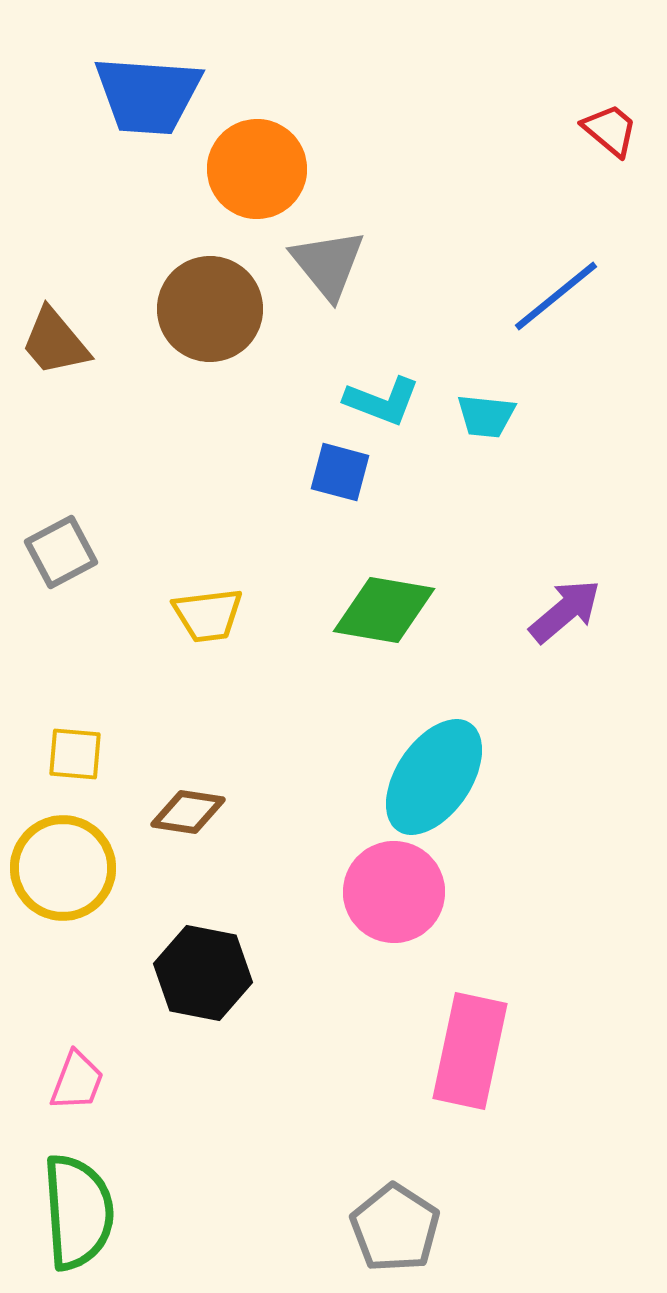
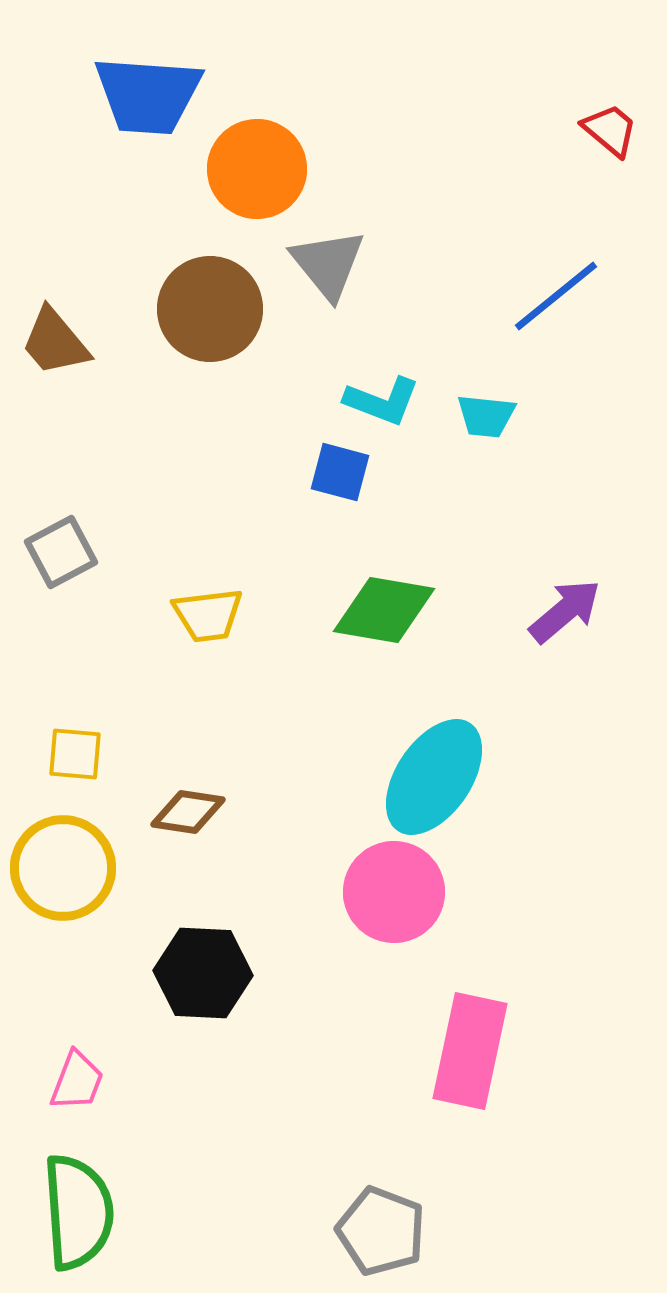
black hexagon: rotated 8 degrees counterclockwise
gray pentagon: moved 14 px left, 3 px down; rotated 12 degrees counterclockwise
